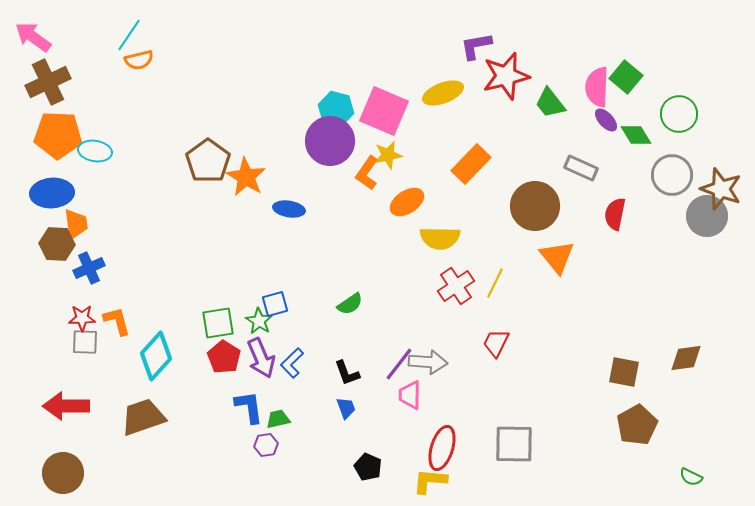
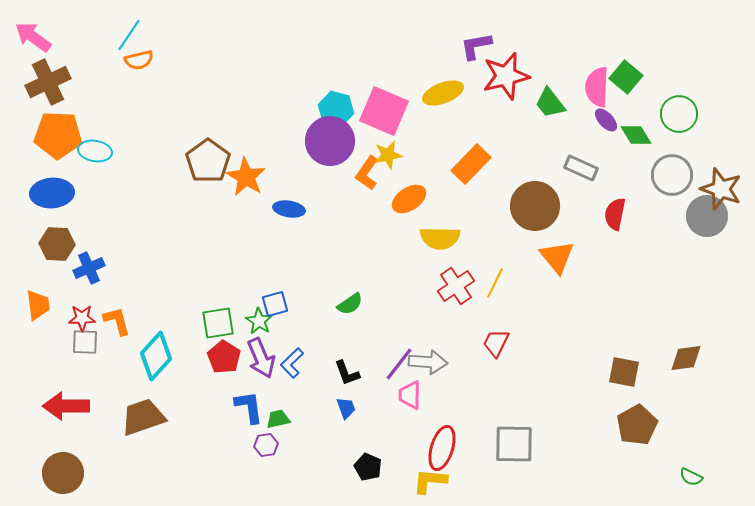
orange ellipse at (407, 202): moved 2 px right, 3 px up
orange trapezoid at (76, 224): moved 38 px left, 81 px down
